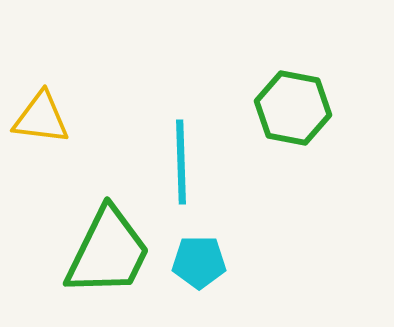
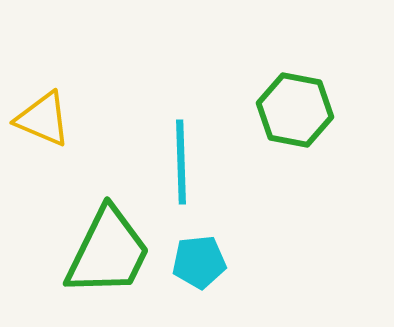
green hexagon: moved 2 px right, 2 px down
yellow triangle: moved 2 px right, 1 px down; rotated 16 degrees clockwise
cyan pentagon: rotated 6 degrees counterclockwise
